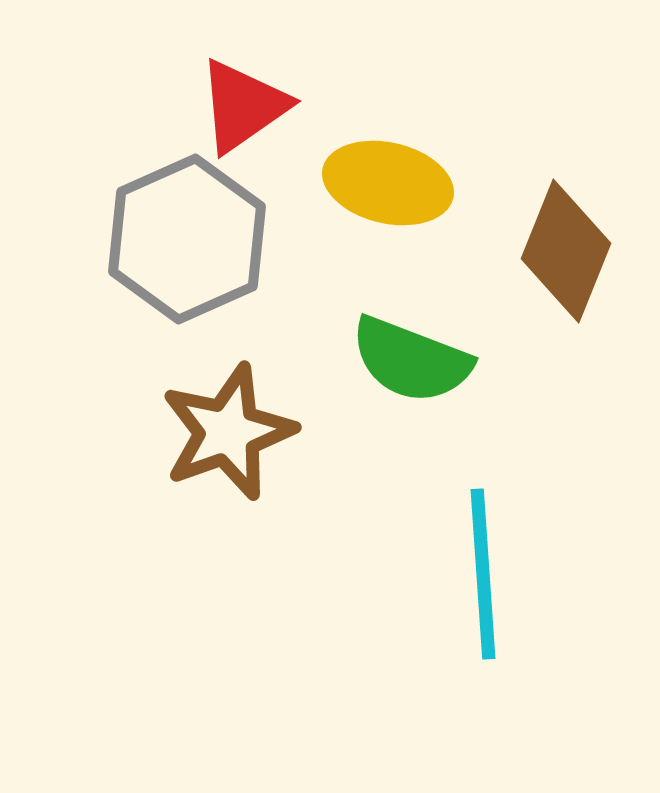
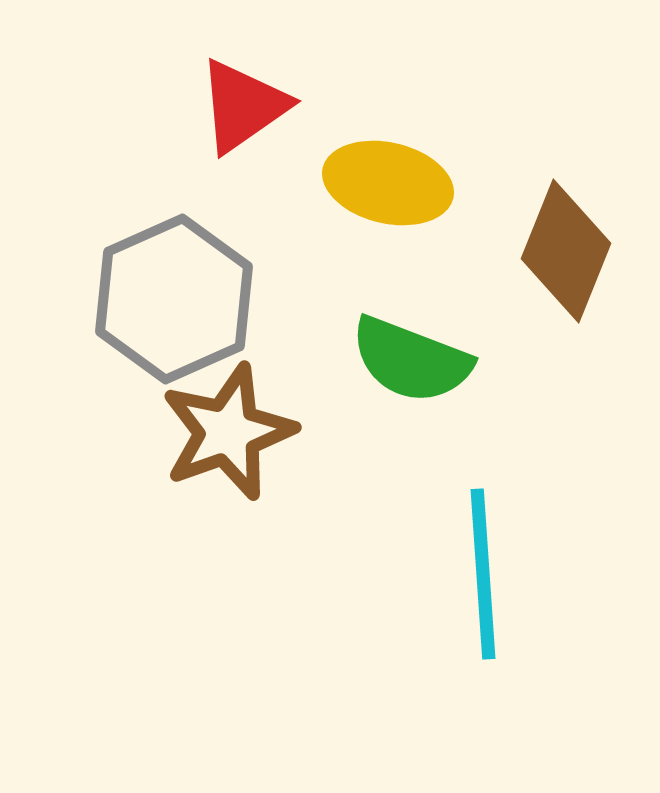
gray hexagon: moved 13 px left, 60 px down
